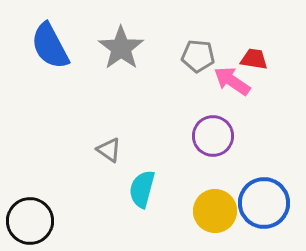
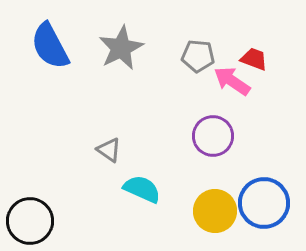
gray star: rotated 9 degrees clockwise
red trapezoid: rotated 12 degrees clockwise
cyan semicircle: rotated 99 degrees clockwise
